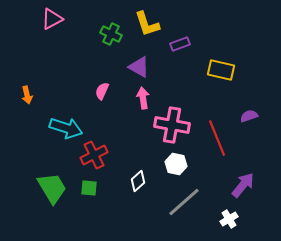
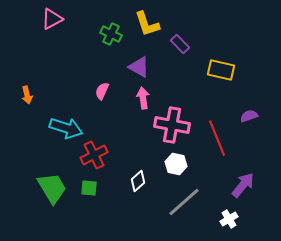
purple rectangle: rotated 66 degrees clockwise
